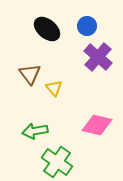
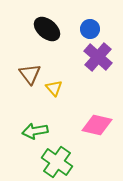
blue circle: moved 3 px right, 3 px down
